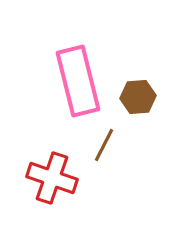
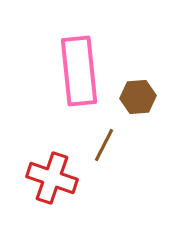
pink rectangle: moved 1 px right, 10 px up; rotated 8 degrees clockwise
